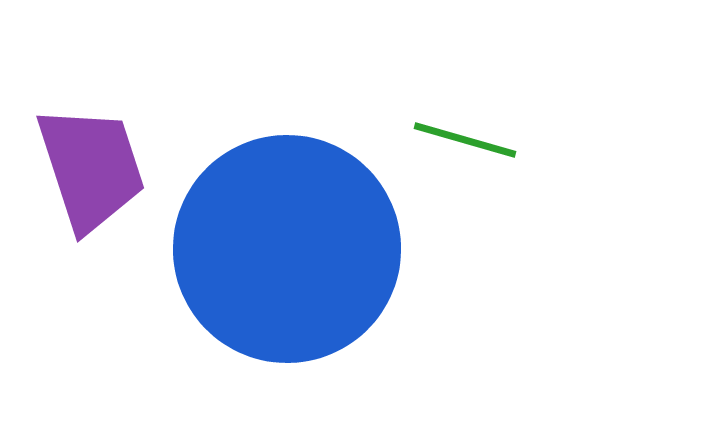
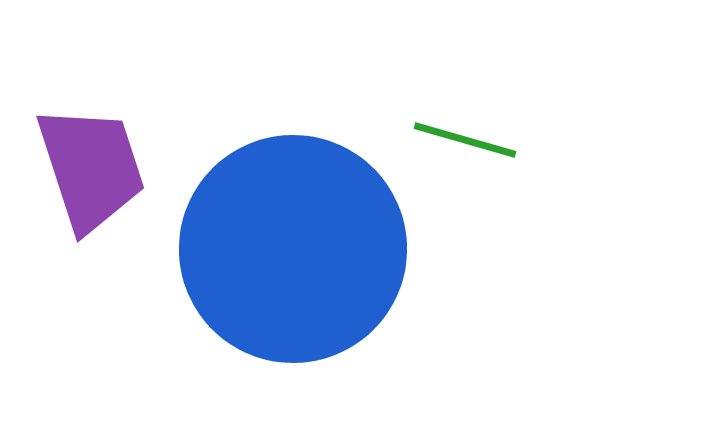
blue circle: moved 6 px right
